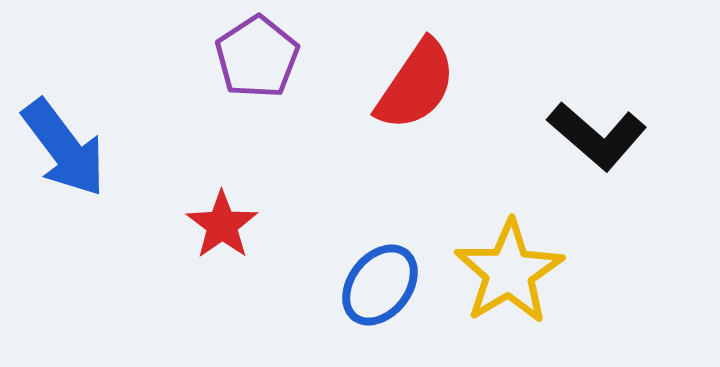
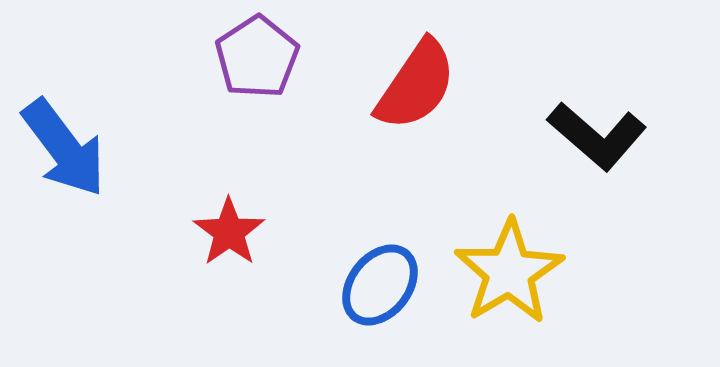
red star: moved 7 px right, 7 px down
